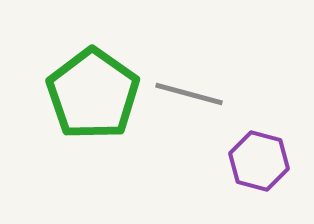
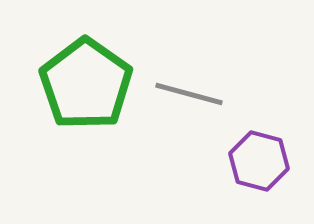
green pentagon: moved 7 px left, 10 px up
